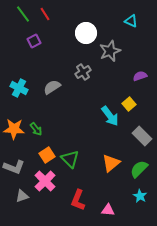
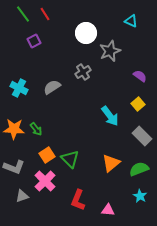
purple semicircle: rotated 56 degrees clockwise
yellow square: moved 9 px right
green semicircle: rotated 24 degrees clockwise
